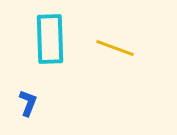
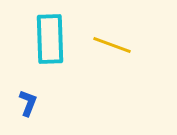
yellow line: moved 3 px left, 3 px up
